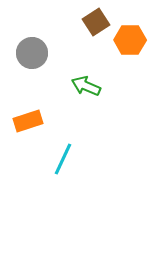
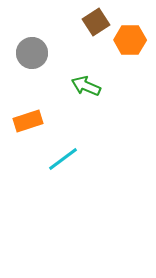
cyan line: rotated 28 degrees clockwise
